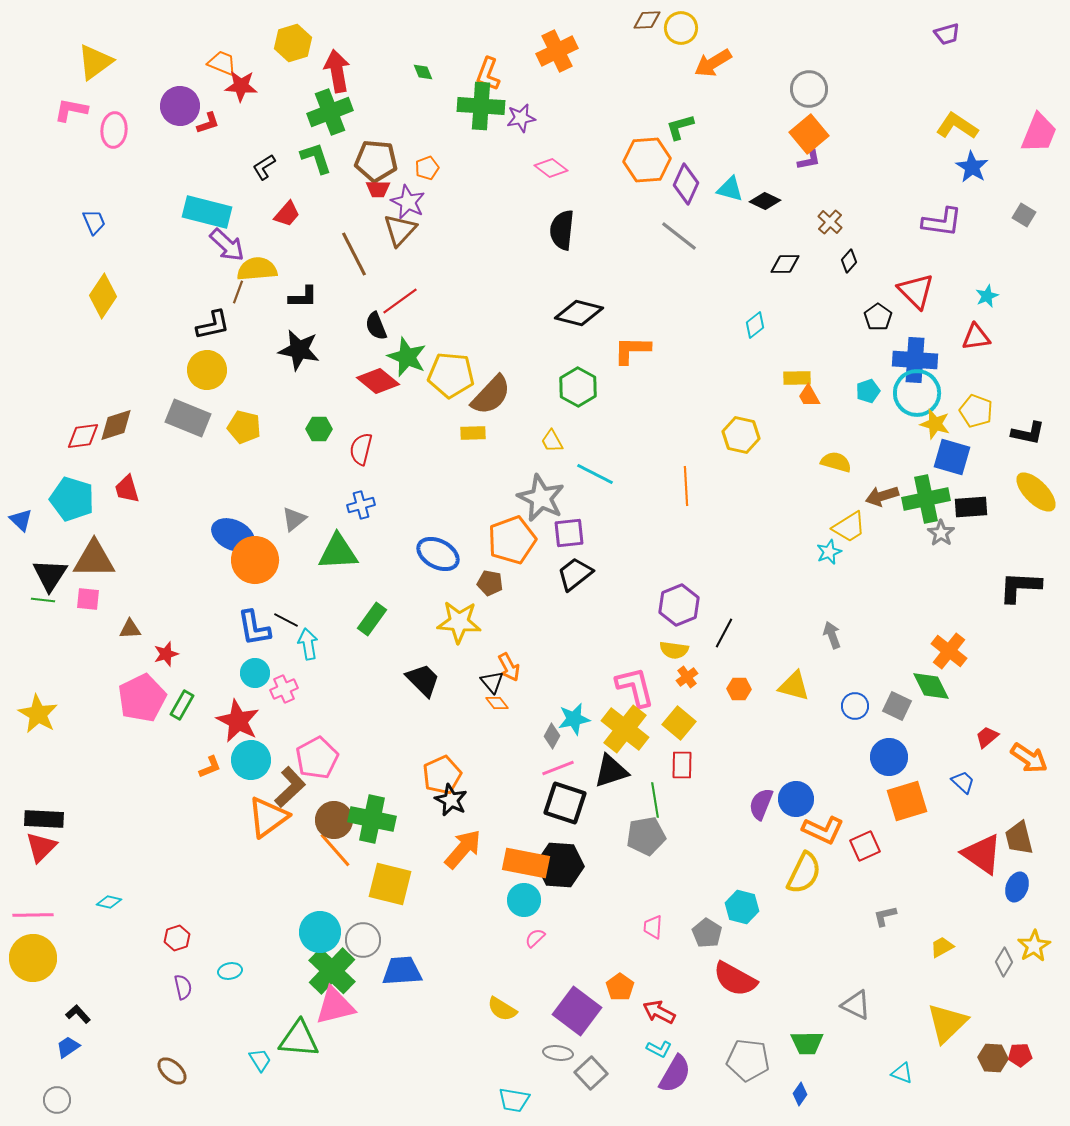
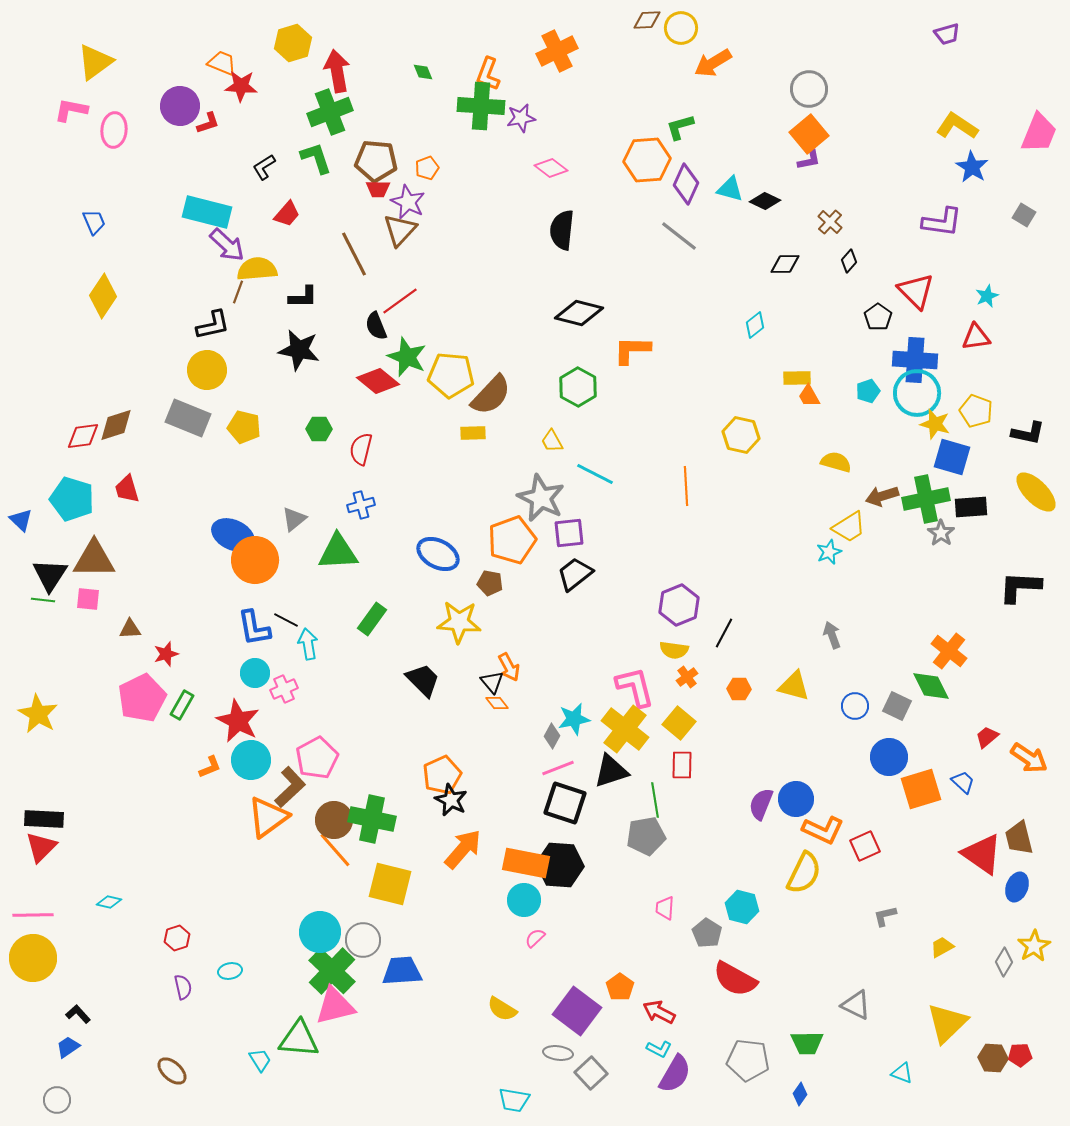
orange square at (907, 801): moved 14 px right, 12 px up
pink trapezoid at (653, 927): moved 12 px right, 19 px up
